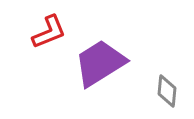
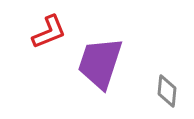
purple trapezoid: rotated 40 degrees counterclockwise
